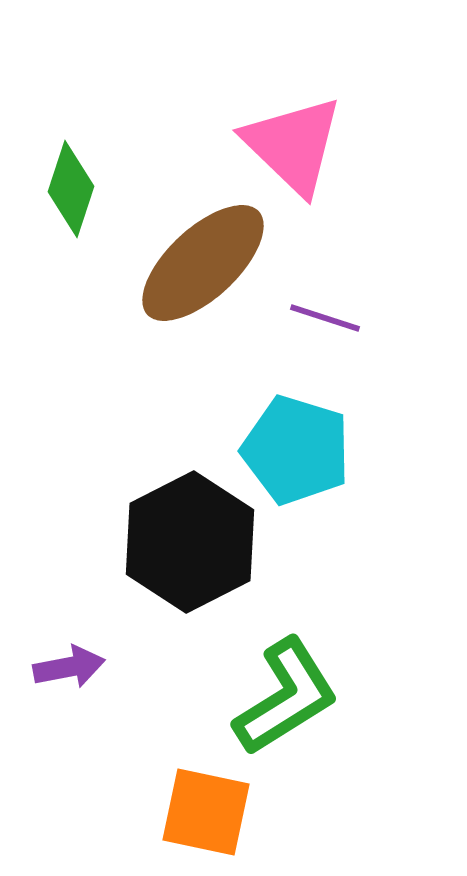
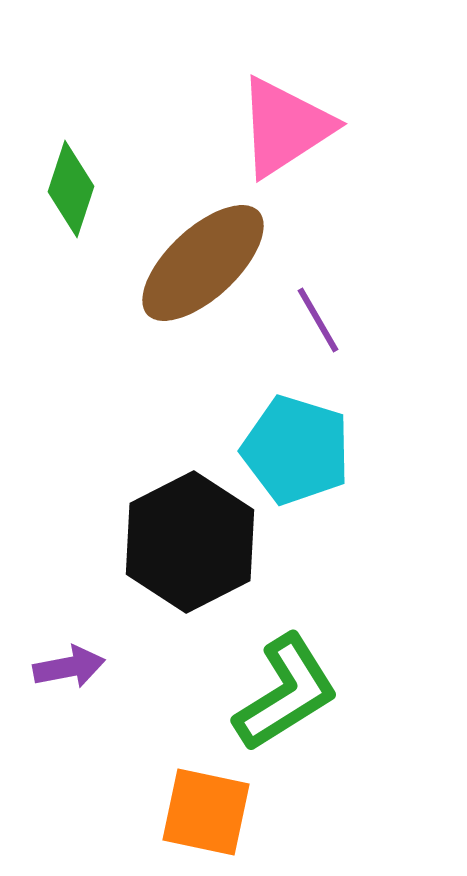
pink triangle: moved 8 px left, 18 px up; rotated 43 degrees clockwise
purple line: moved 7 px left, 2 px down; rotated 42 degrees clockwise
green L-shape: moved 4 px up
